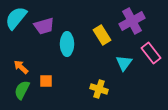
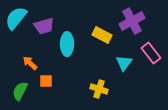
yellow rectangle: rotated 30 degrees counterclockwise
orange arrow: moved 9 px right, 4 px up
green semicircle: moved 2 px left, 1 px down
